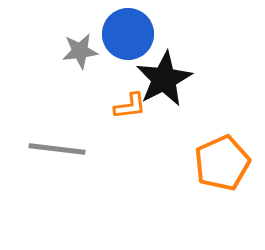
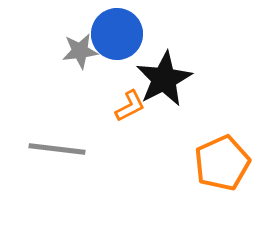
blue circle: moved 11 px left
orange L-shape: rotated 20 degrees counterclockwise
